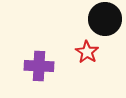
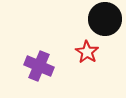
purple cross: rotated 20 degrees clockwise
